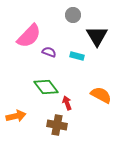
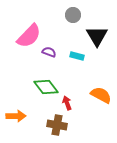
orange arrow: rotated 12 degrees clockwise
